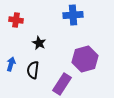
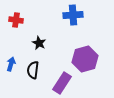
purple rectangle: moved 1 px up
